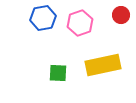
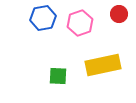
red circle: moved 2 px left, 1 px up
green square: moved 3 px down
